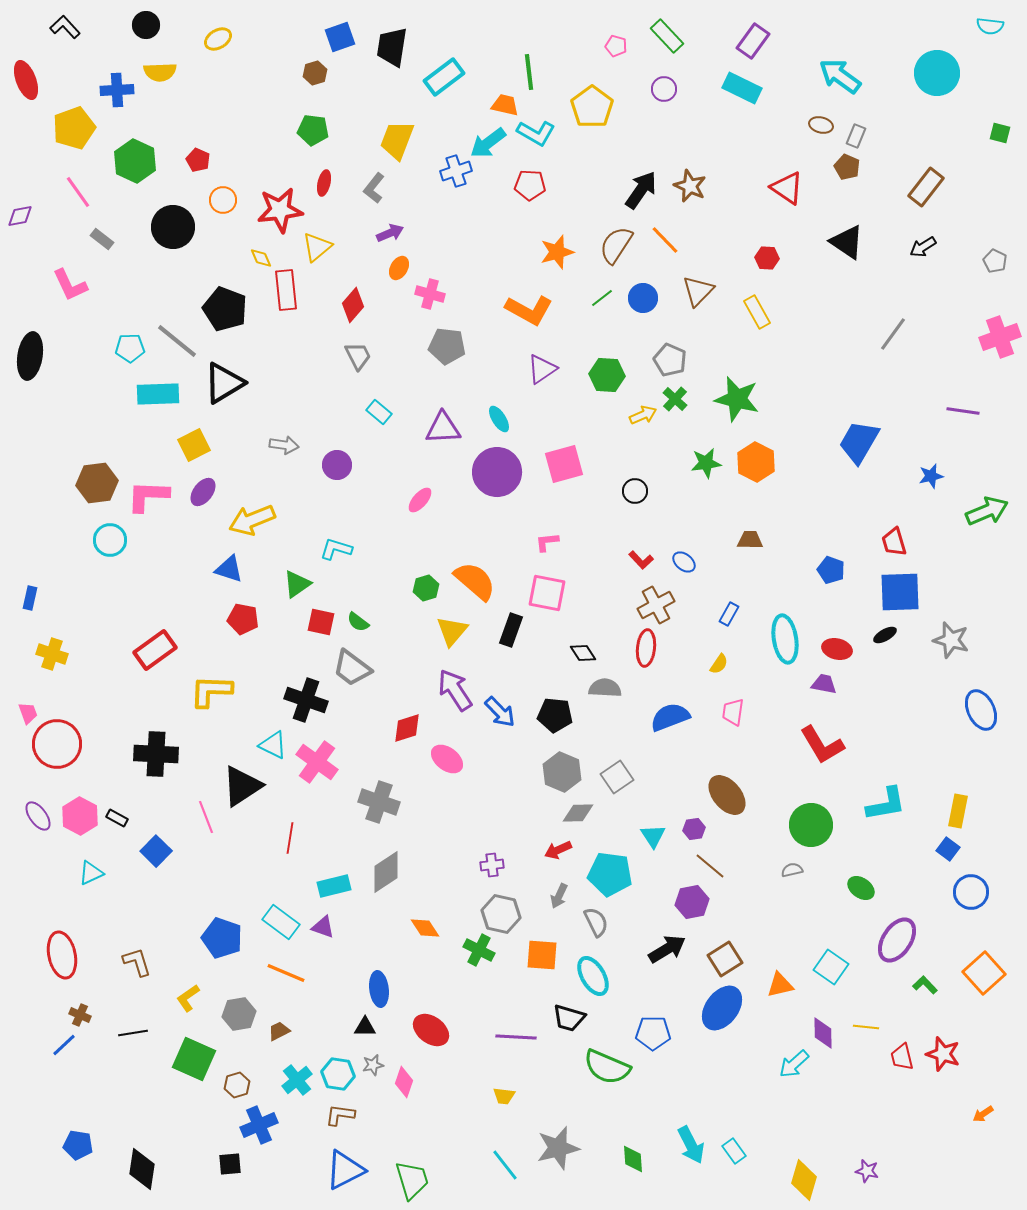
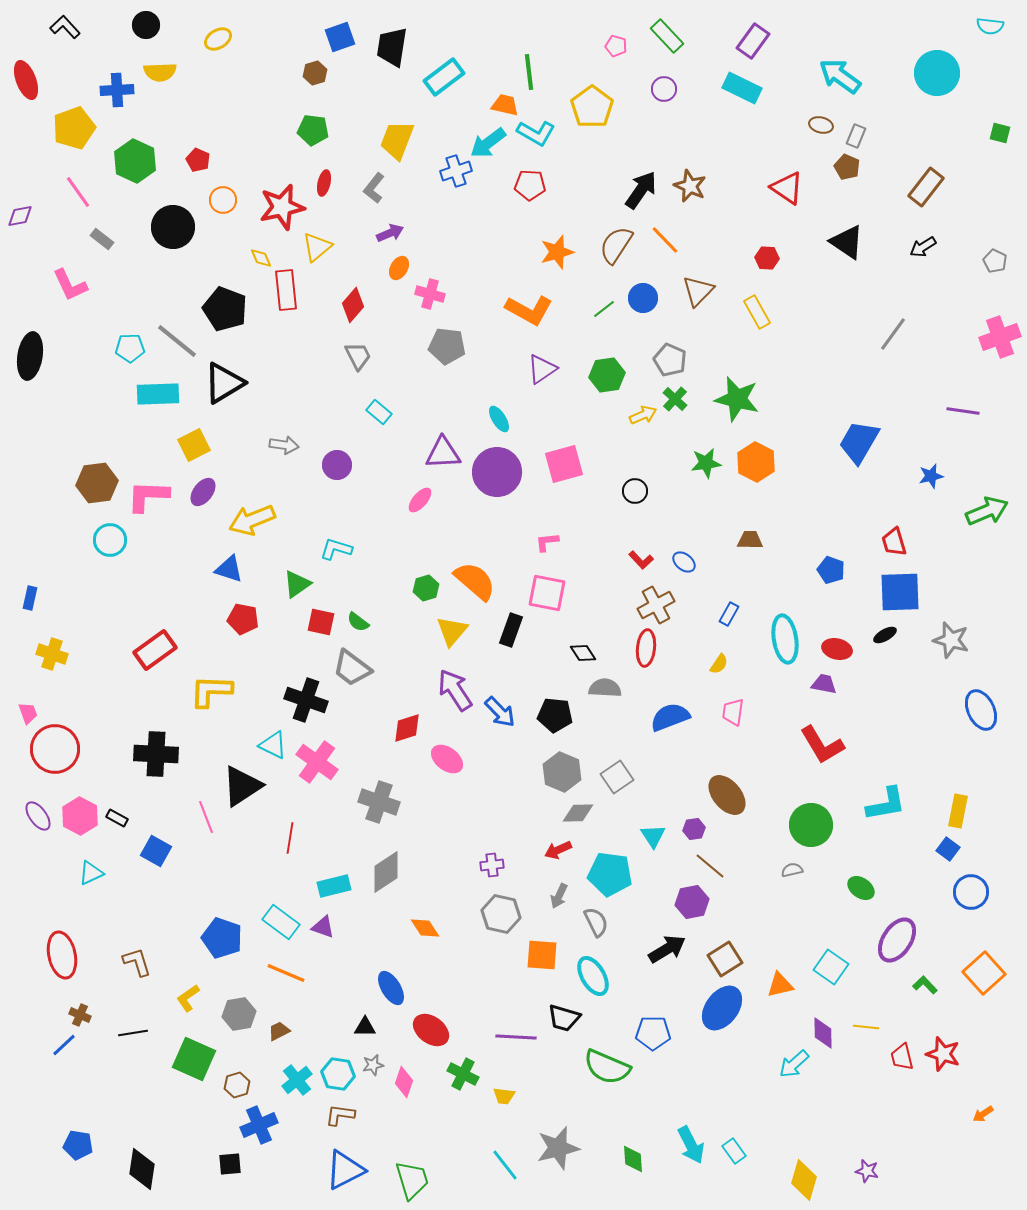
red star at (280, 210): moved 2 px right, 3 px up; rotated 6 degrees counterclockwise
green line at (602, 298): moved 2 px right, 11 px down
green hexagon at (607, 375): rotated 12 degrees counterclockwise
purple triangle at (443, 428): moved 25 px down
red circle at (57, 744): moved 2 px left, 5 px down
blue square at (156, 851): rotated 16 degrees counterclockwise
green cross at (479, 950): moved 16 px left, 124 px down
blue ellipse at (379, 989): moved 12 px right, 1 px up; rotated 24 degrees counterclockwise
black trapezoid at (569, 1018): moved 5 px left
